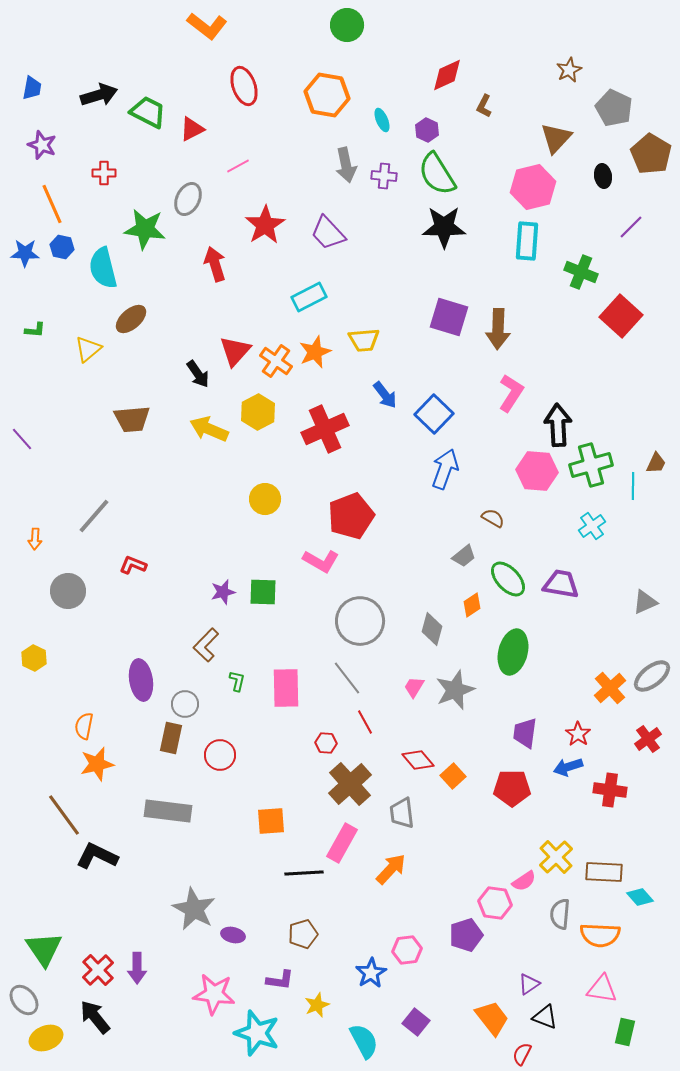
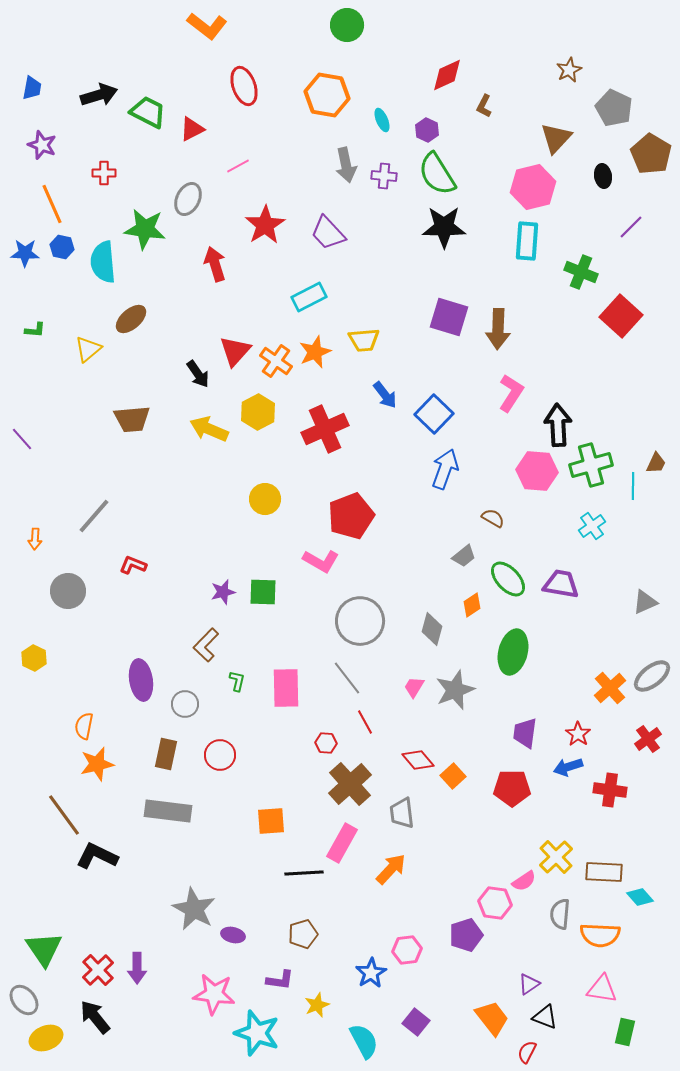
cyan semicircle at (103, 268): moved 6 px up; rotated 9 degrees clockwise
brown rectangle at (171, 738): moved 5 px left, 16 px down
red semicircle at (522, 1054): moved 5 px right, 2 px up
